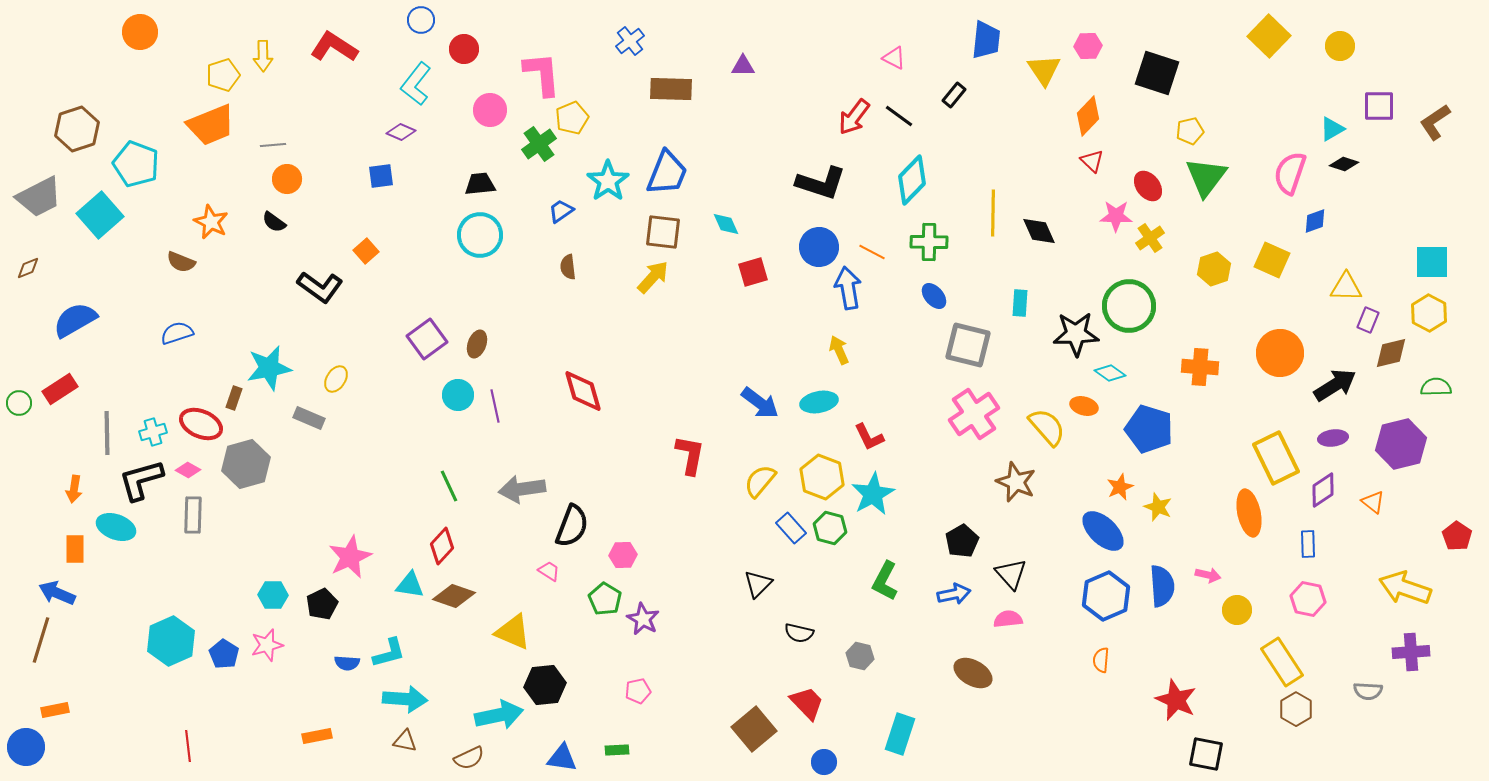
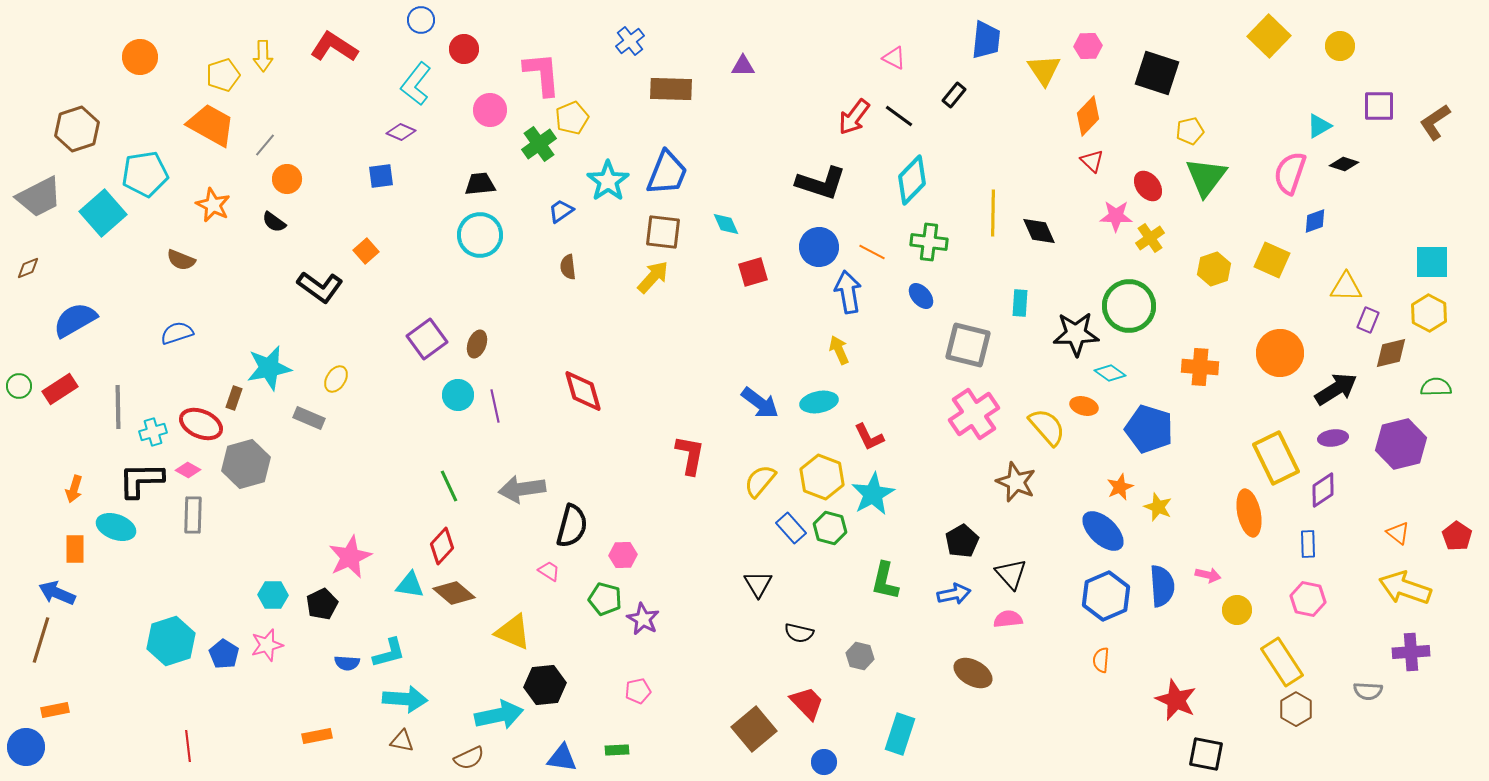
orange circle at (140, 32): moved 25 px down
orange trapezoid at (211, 125): rotated 129 degrees counterclockwise
cyan triangle at (1332, 129): moved 13 px left, 3 px up
gray line at (273, 145): moved 8 px left; rotated 45 degrees counterclockwise
cyan pentagon at (136, 164): moved 9 px right, 10 px down; rotated 30 degrees counterclockwise
cyan square at (100, 215): moved 3 px right, 2 px up
orange star at (211, 222): moved 2 px right, 17 px up
green cross at (929, 242): rotated 6 degrees clockwise
brown semicircle at (181, 262): moved 2 px up
blue arrow at (848, 288): moved 4 px down
blue ellipse at (934, 296): moved 13 px left
black arrow at (1335, 385): moved 1 px right, 4 px down
green circle at (19, 403): moved 17 px up
gray line at (107, 433): moved 11 px right, 26 px up
black L-shape at (141, 480): rotated 15 degrees clockwise
orange arrow at (74, 489): rotated 8 degrees clockwise
orange triangle at (1373, 502): moved 25 px right, 31 px down
black semicircle at (572, 526): rotated 6 degrees counterclockwise
green L-shape at (885, 581): rotated 15 degrees counterclockwise
black triangle at (758, 584): rotated 16 degrees counterclockwise
brown diamond at (454, 596): moved 3 px up; rotated 21 degrees clockwise
green pentagon at (605, 599): rotated 16 degrees counterclockwise
cyan hexagon at (171, 641): rotated 6 degrees clockwise
brown triangle at (405, 741): moved 3 px left
